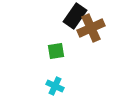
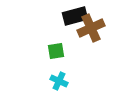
black rectangle: rotated 40 degrees clockwise
cyan cross: moved 4 px right, 5 px up
